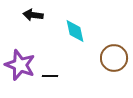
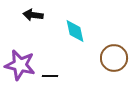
purple star: rotated 8 degrees counterclockwise
